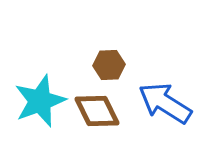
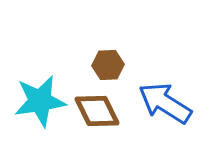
brown hexagon: moved 1 px left
cyan star: rotated 12 degrees clockwise
